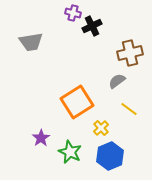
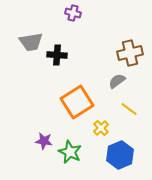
black cross: moved 35 px left, 29 px down; rotated 30 degrees clockwise
purple star: moved 3 px right, 3 px down; rotated 30 degrees counterclockwise
blue hexagon: moved 10 px right, 1 px up
